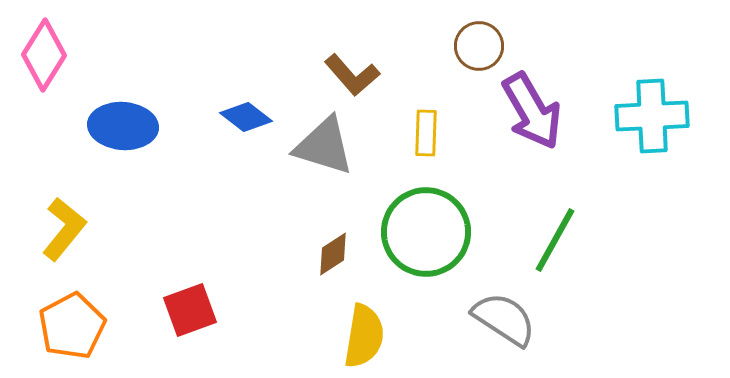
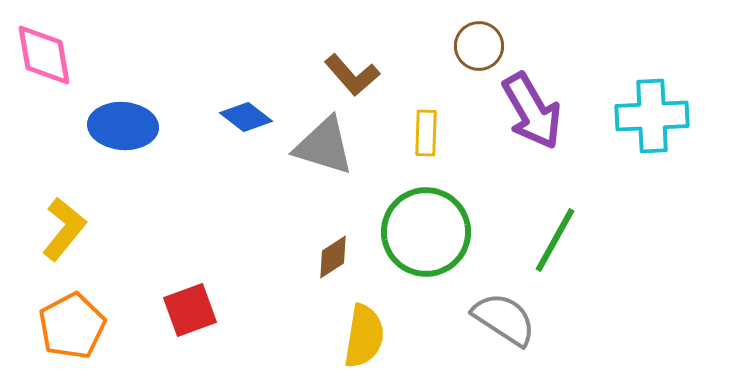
pink diamond: rotated 42 degrees counterclockwise
brown diamond: moved 3 px down
